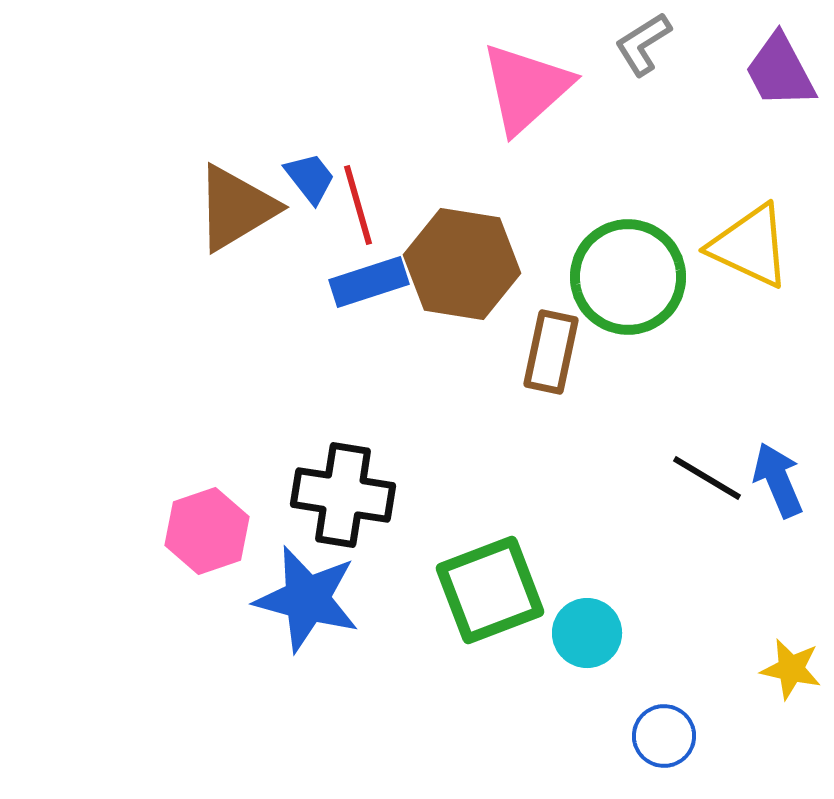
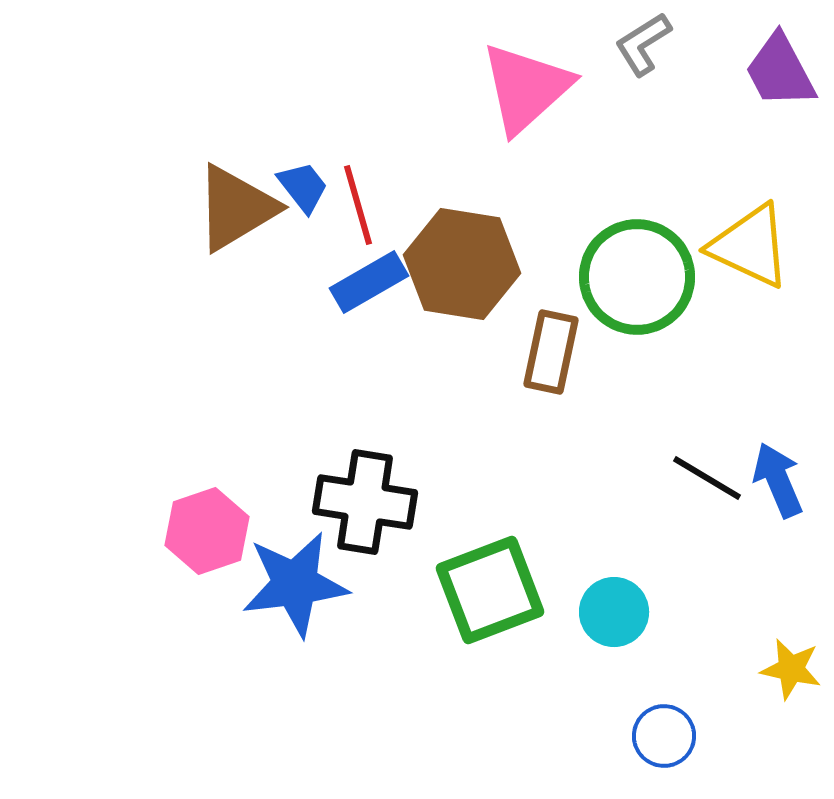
blue trapezoid: moved 7 px left, 9 px down
green circle: moved 9 px right
blue rectangle: rotated 12 degrees counterclockwise
black cross: moved 22 px right, 7 px down
blue star: moved 12 px left, 15 px up; rotated 22 degrees counterclockwise
cyan circle: moved 27 px right, 21 px up
